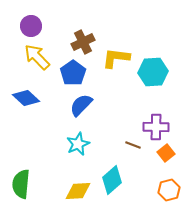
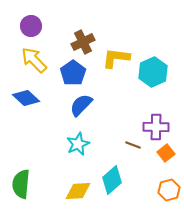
yellow arrow: moved 3 px left, 3 px down
cyan hexagon: rotated 20 degrees counterclockwise
